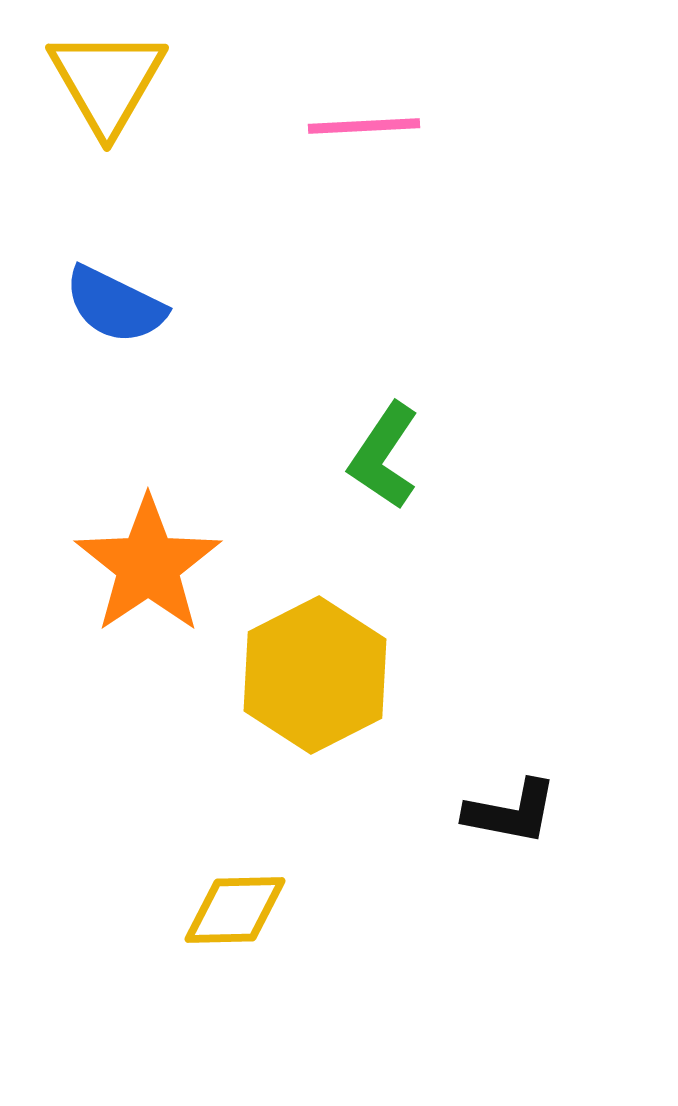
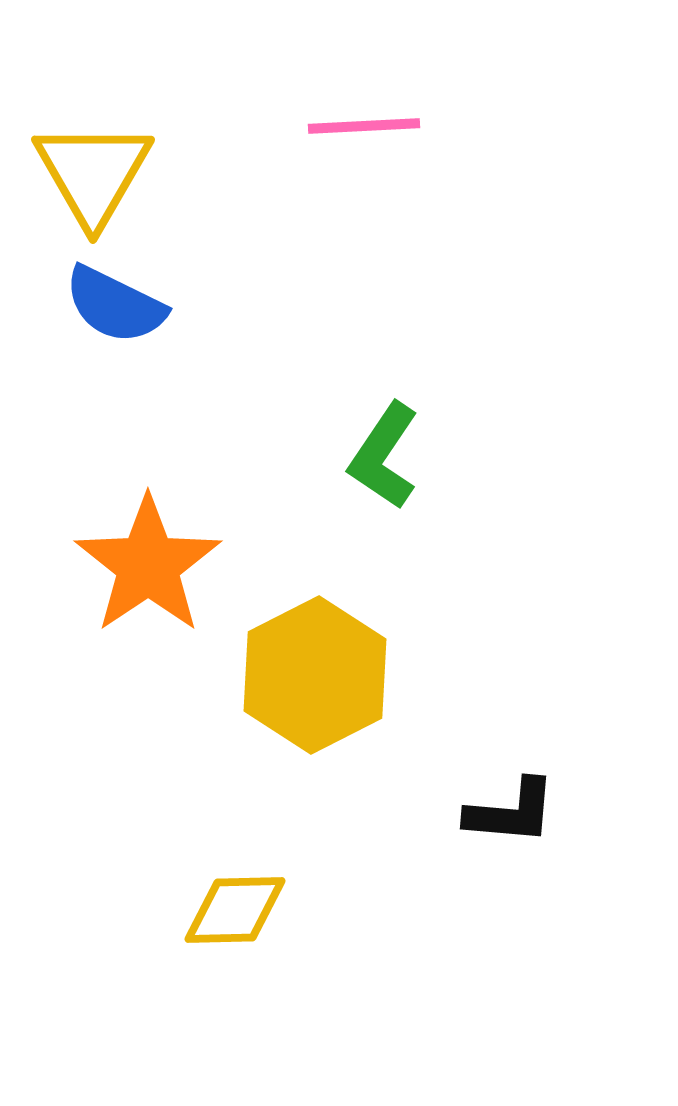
yellow triangle: moved 14 px left, 92 px down
black L-shape: rotated 6 degrees counterclockwise
